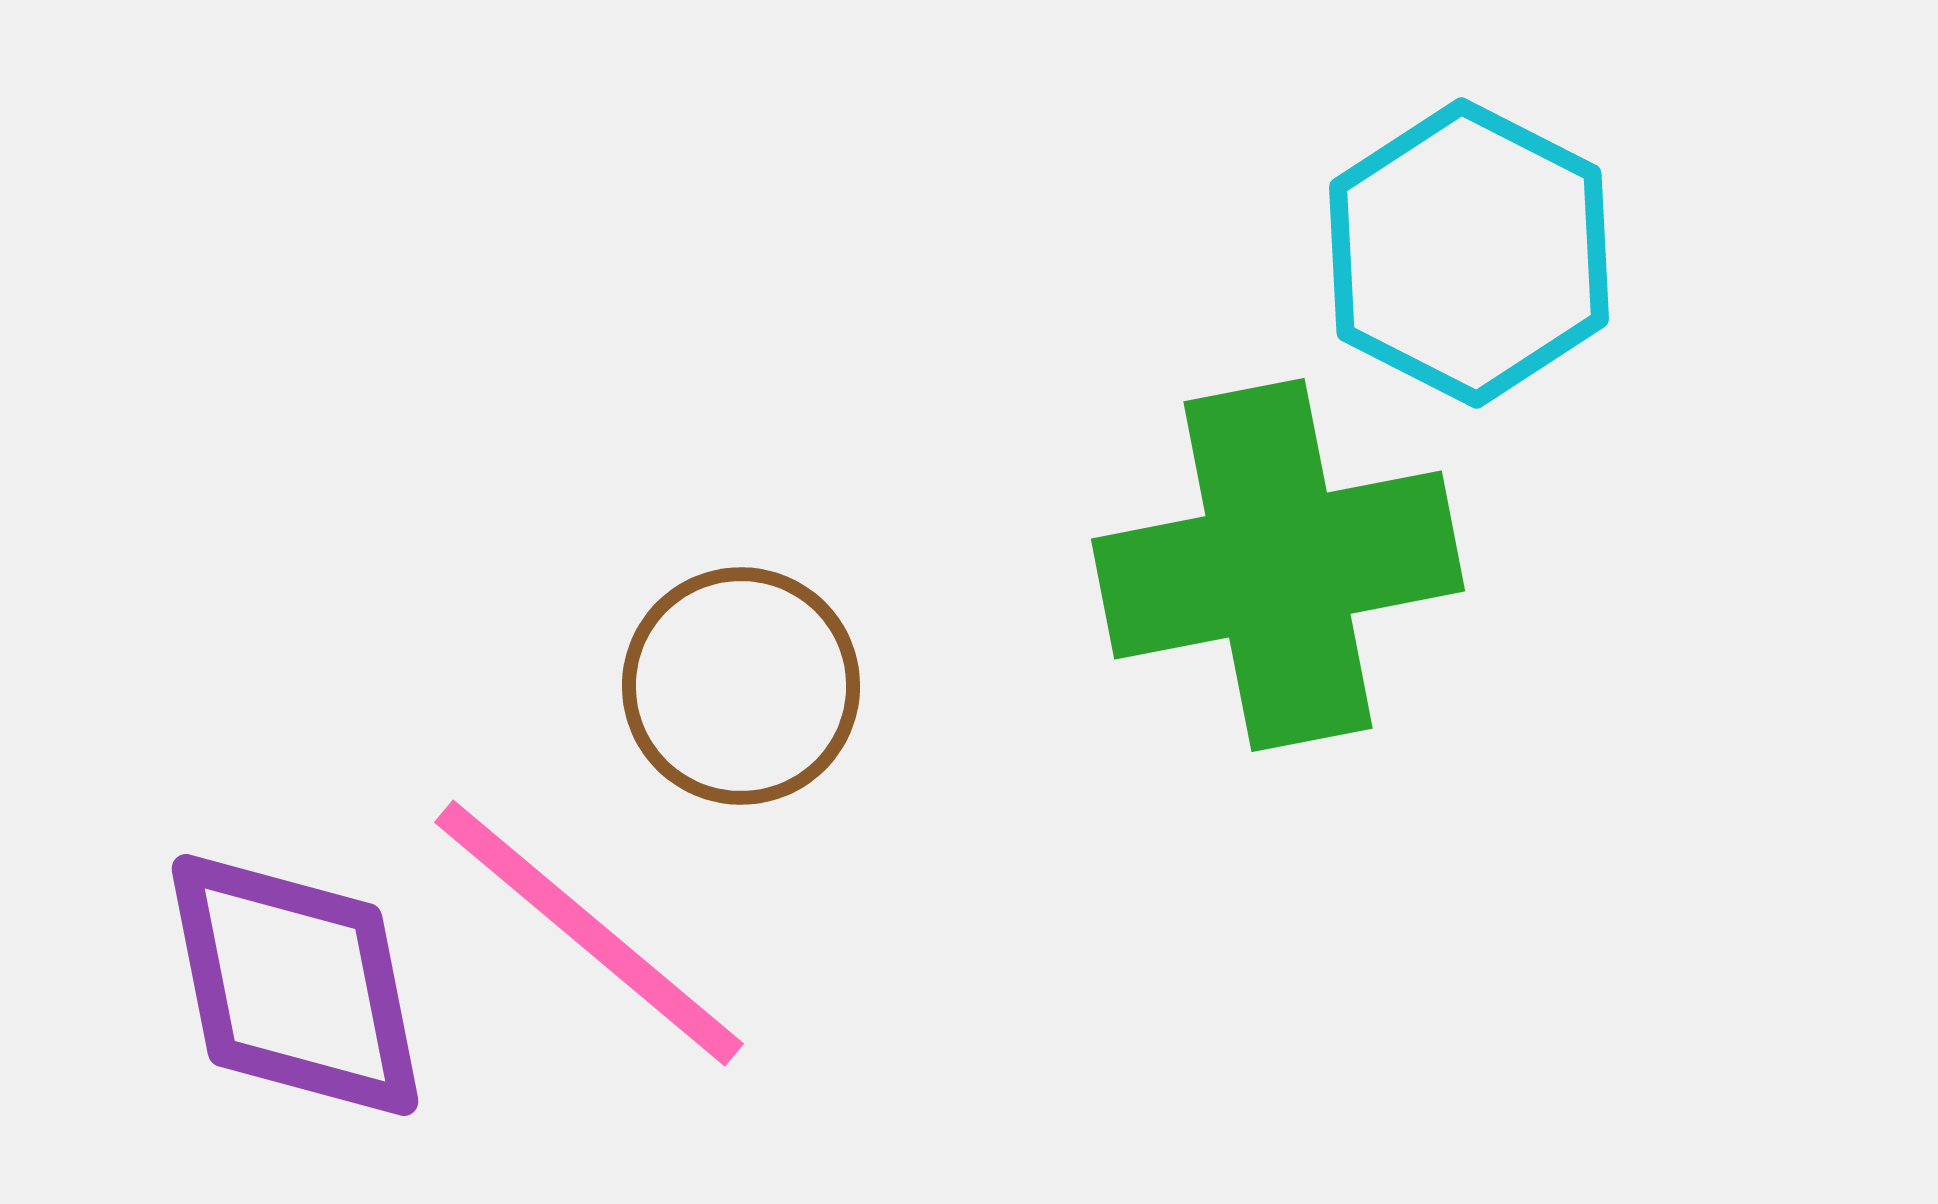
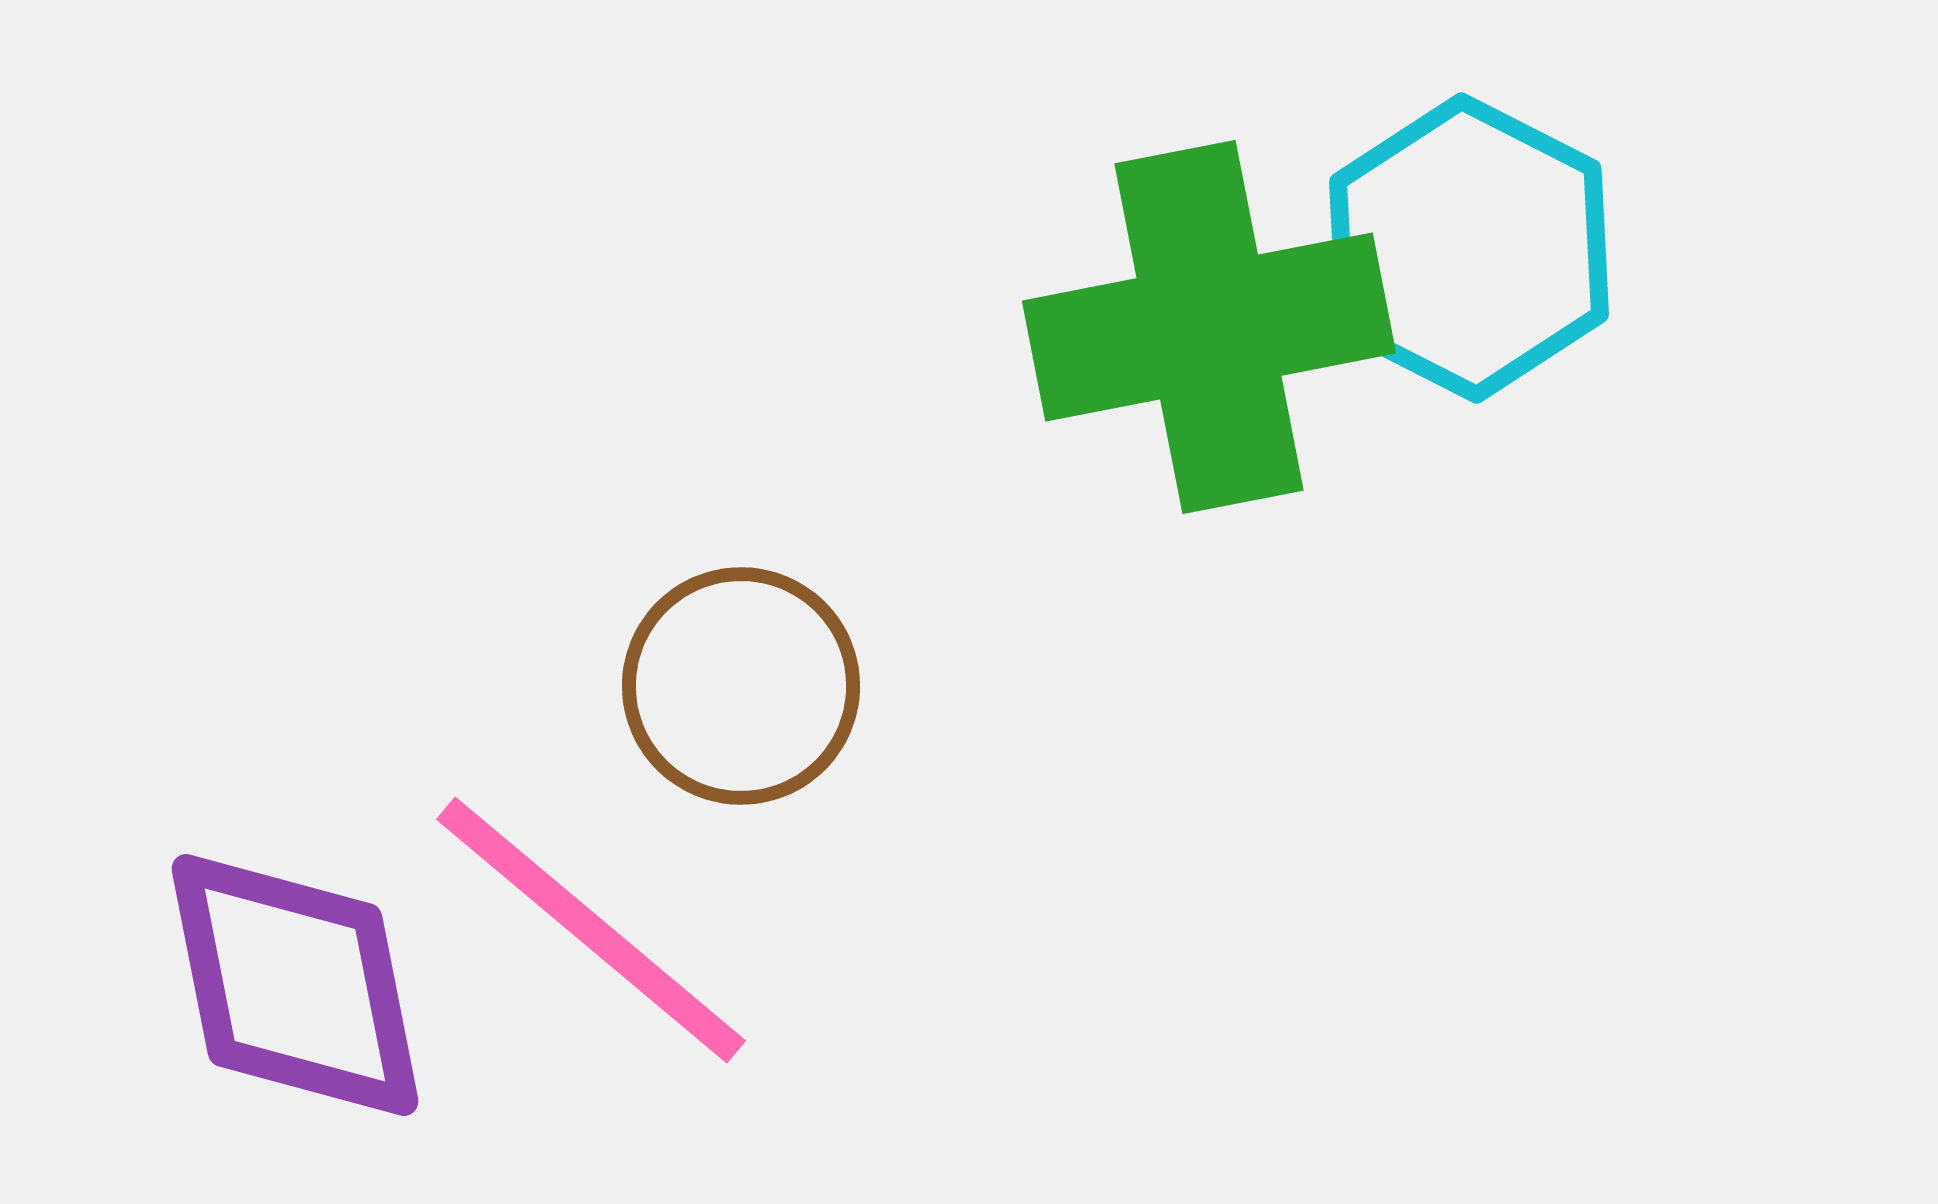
cyan hexagon: moved 5 px up
green cross: moved 69 px left, 238 px up
pink line: moved 2 px right, 3 px up
